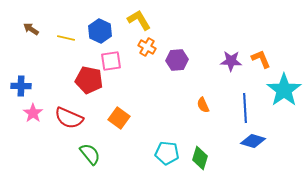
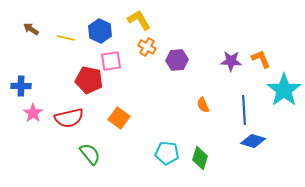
blue line: moved 1 px left, 2 px down
red semicircle: rotated 36 degrees counterclockwise
